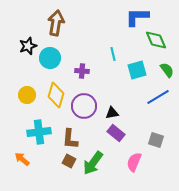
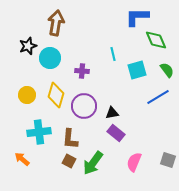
gray square: moved 12 px right, 20 px down
